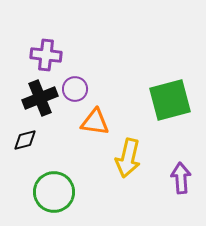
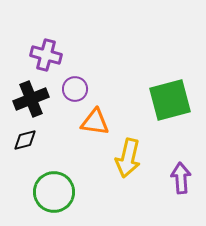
purple cross: rotated 8 degrees clockwise
black cross: moved 9 px left, 1 px down
